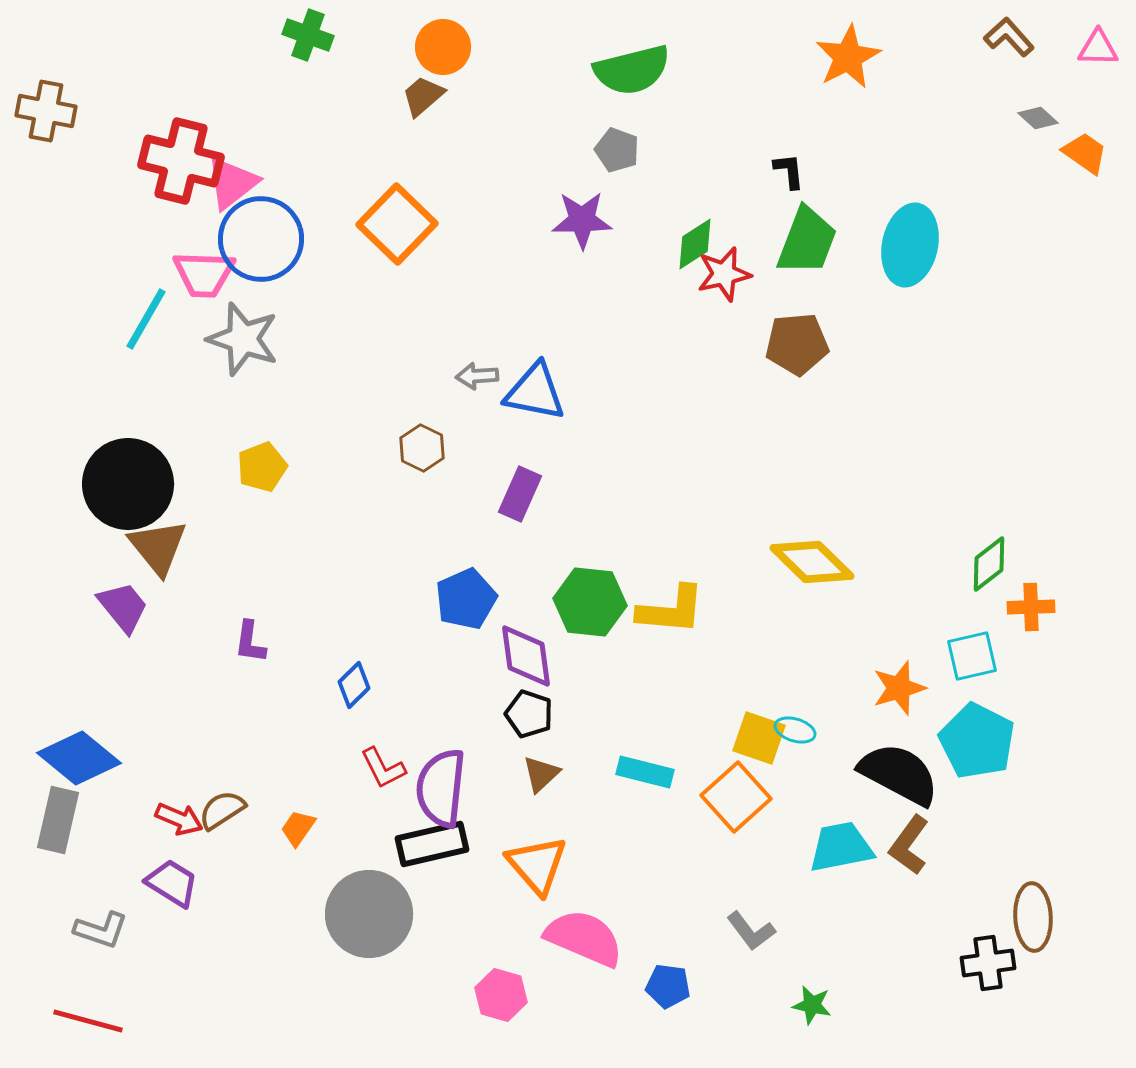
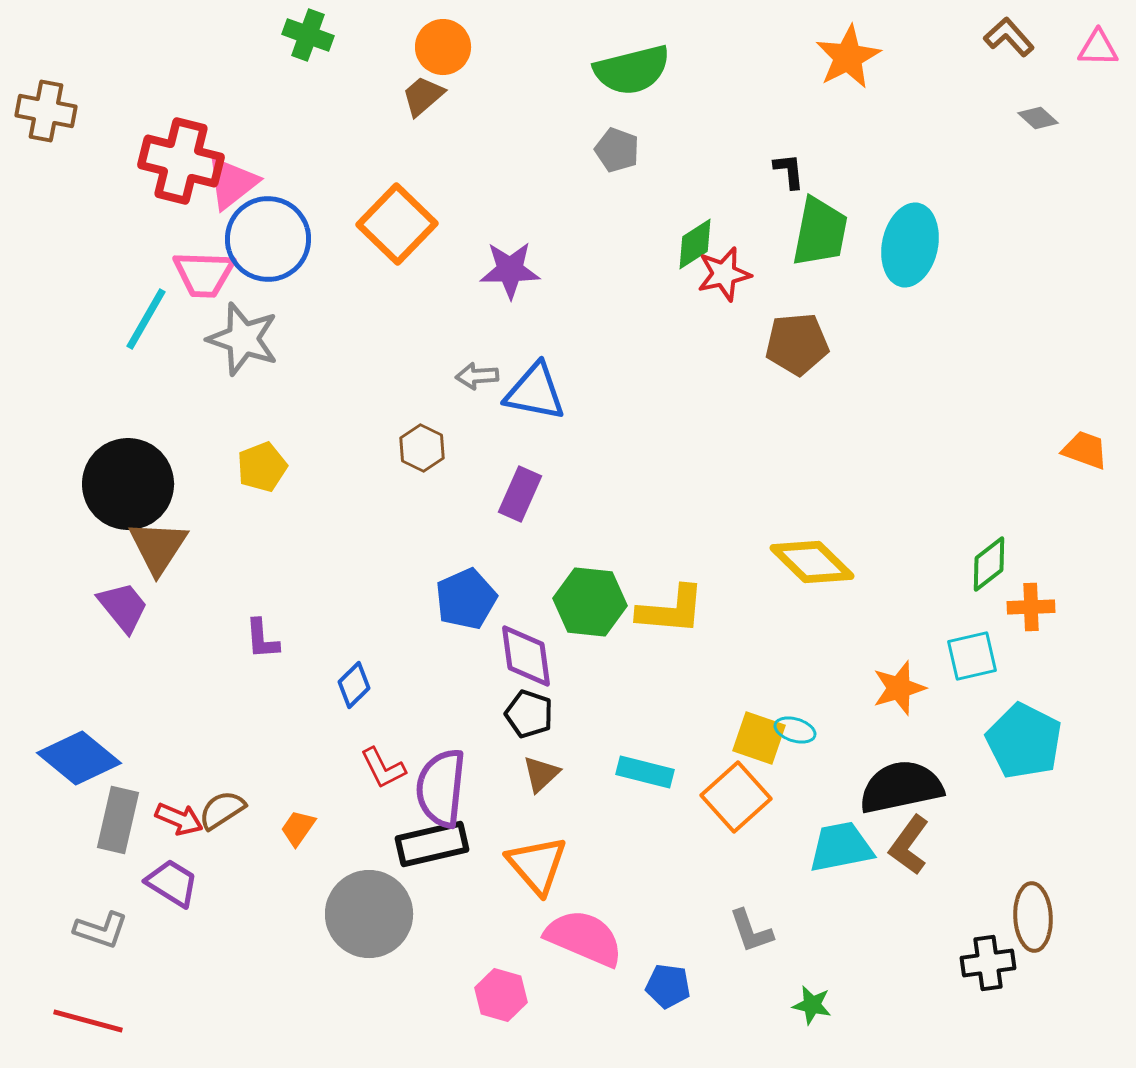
orange trapezoid at (1085, 153): moved 297 px down; rotated 15 degrees counterclockwise
purple star at (582, 220): moved 72 px left, 50 px down
blue circle at (261, 239): moved 7 px right
green trapezoid at (807, 241): moved 13 px right, 9 px up; rotated 10 degrees counterclockwise
brown triangle at (158, 547): rotated 12 degrees clockwise
purple L-shape at (250, 642): moved 12 px right, 3 px up; rotated 12 degrees counterclockwise
cyan pentagon at (977, 741): moved 47 px right
black semicircle at (899, 774): moved 2 px right, 13 px down; rotated 40 degrees counterclockwise
gray rectangle at (58, 820): moved 60 px right
gray L-shape at (751, 931): rotated 18 degrees clockwise
